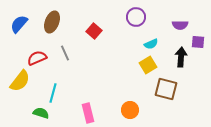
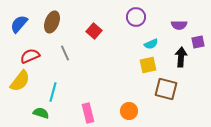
purple semicircle: moved 1 px left
purple square: rotated 16 degrees counterclockwise
red semicircle: moved 7 px left, 2 px up
yellow square: rotated 18 degrees clockwise
cyan line: moved 1 px up
orange circle: moved 1 px left, 1 px down
